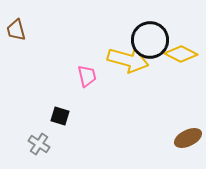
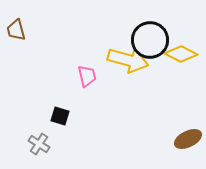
brown ellipse: moved 1 px down
